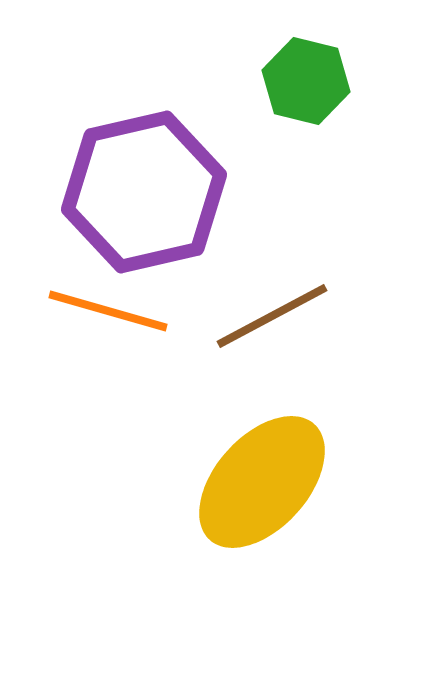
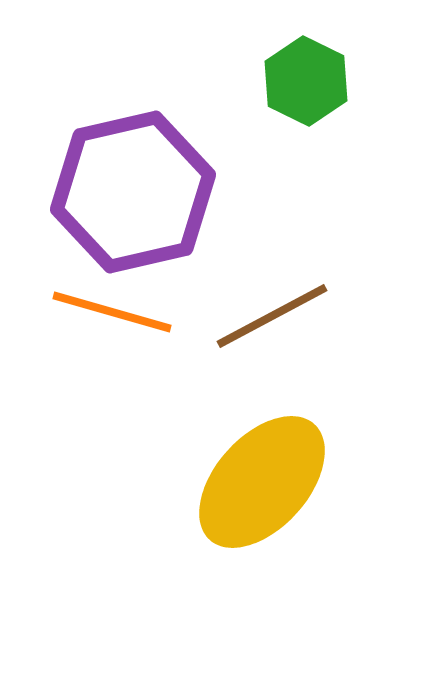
green hexagon: rotated 12 degrees clockwise
purple hexagon: moved 11 px left
orange line: moved 4 px right, 1 px down
